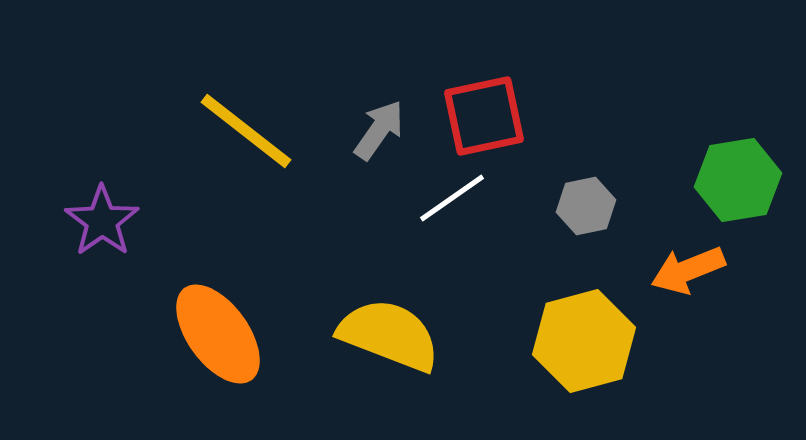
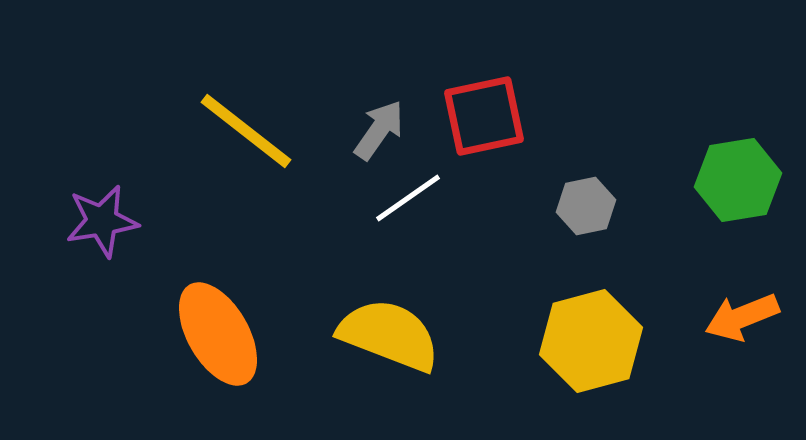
white line: moved 44 px left
purple star: rotated 26 degrees clockwise
orange arrow: moved 54 px right, 47 px down
orange ellipse: rotated 6 degrees clockwise
yellow hexagon: moved 7 px right
